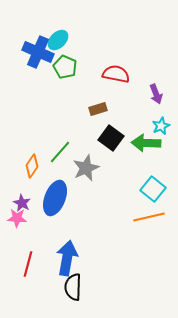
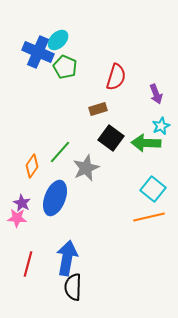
red semicircle: moved 3 px down; rotated 96 degrees clockwise
